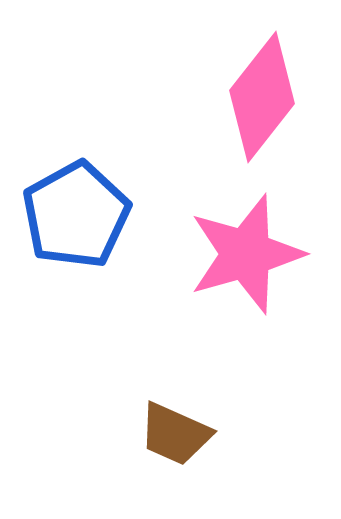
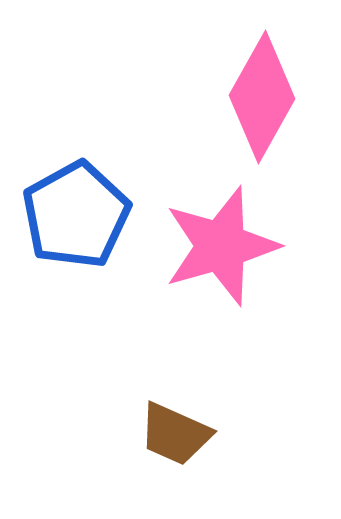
pink diamond: rotated 9 degrees counterclockwise
pink star: moved 25 px left, 8 px up
